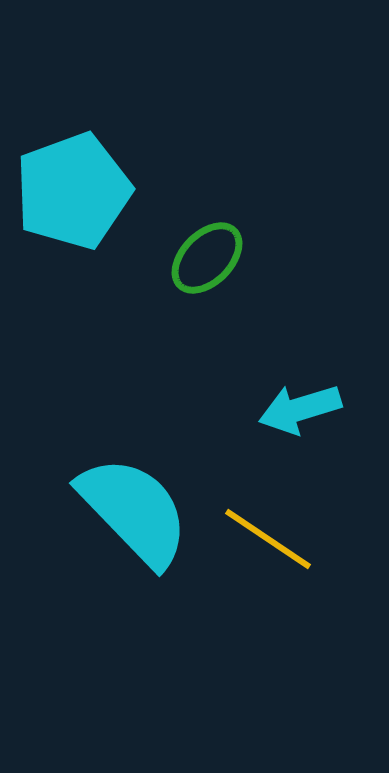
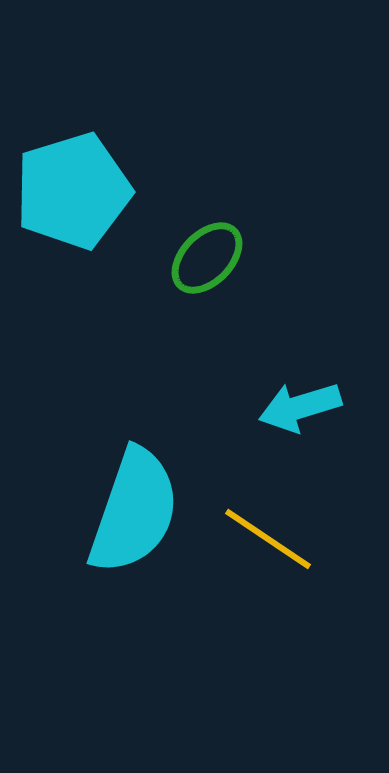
cyan pentagon: rotated 3 degrees clockwise
cyan arrow: moved 2 px up
cyan semicircle: rotated 63 degrees clockwise
